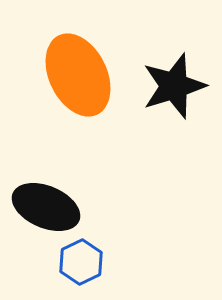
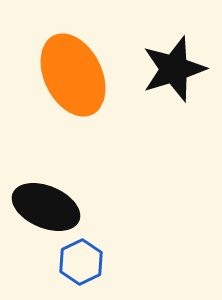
orange ellipse: moved 5 px left
black star: moved 17 px up
